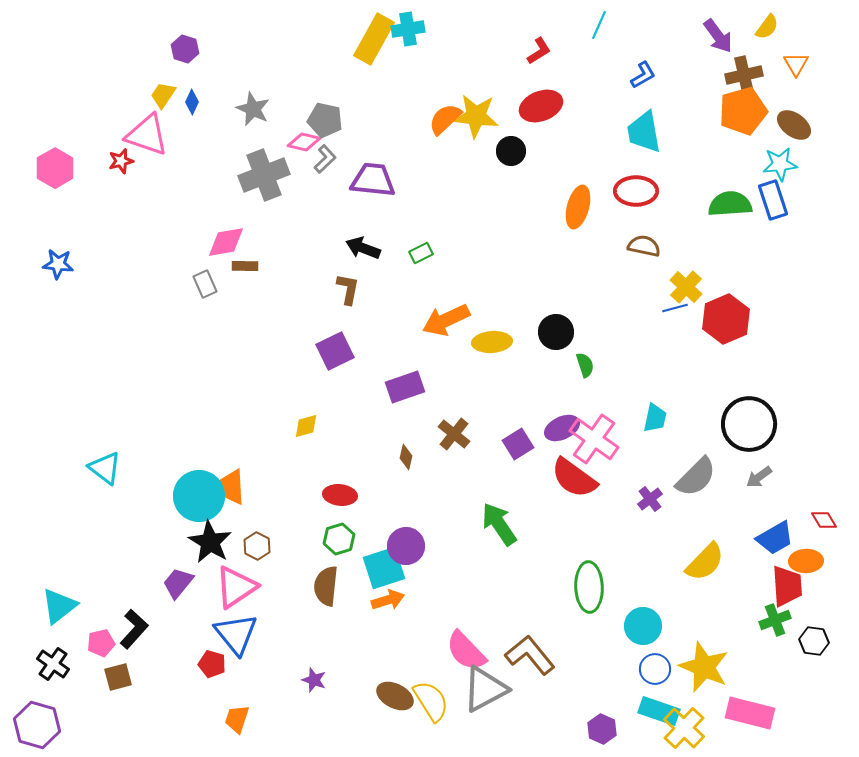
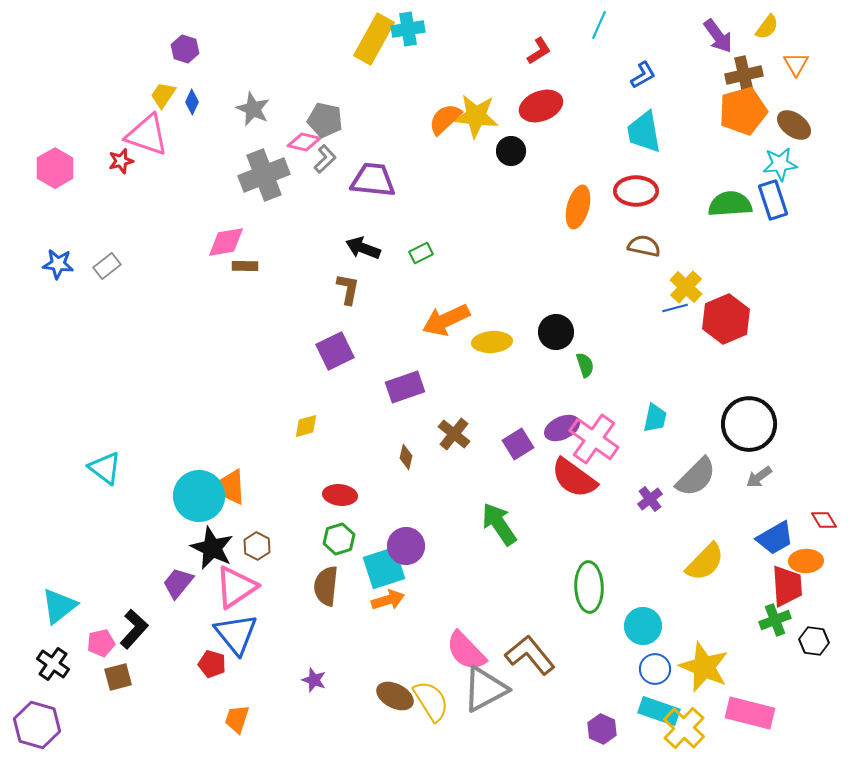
gray rectangle at (205, 284): moved 98 px left, 18 px up; rotated 76 degrees clockwise
black star at (210, 542): moved 2 px right, 6 px down; rotated 6 degrees counterclockwise
